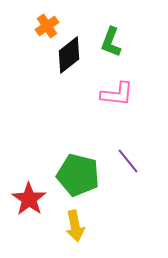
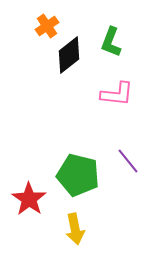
yellow arrow: moved 3 px down
